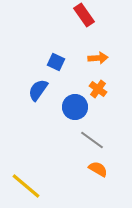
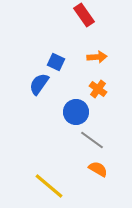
orange arrow: moved 1 px left, 1 px up
blue semicircle: moved 1 px right, 6 px up
blue circle: moved 1 px right, 5 px down
yellow line: moved 23 px right
